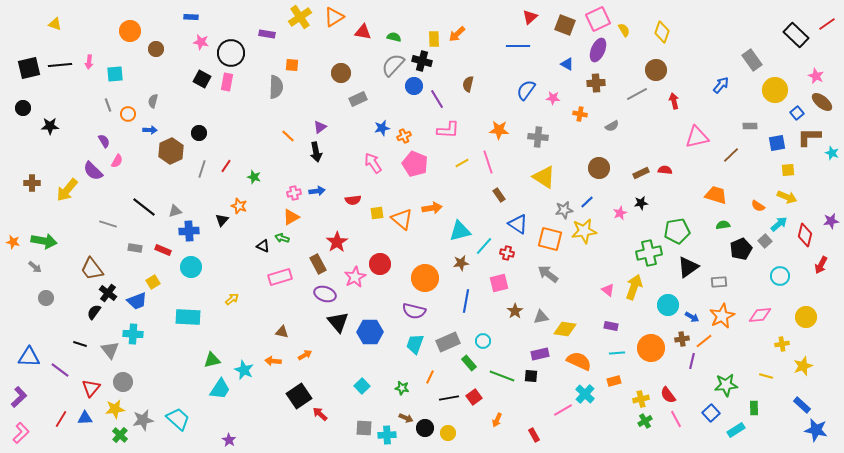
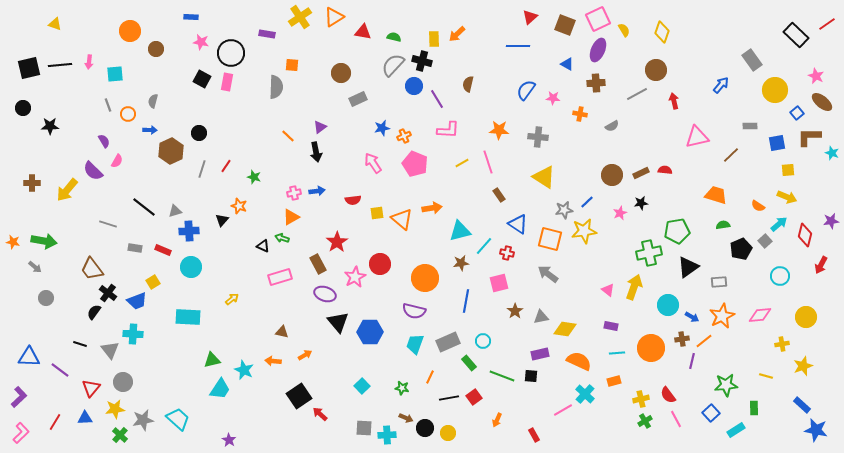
brown circle at (599, 168): moved 13 px right, 7 px down
red line at (61, 419): moved 6 px left, 3 px down
